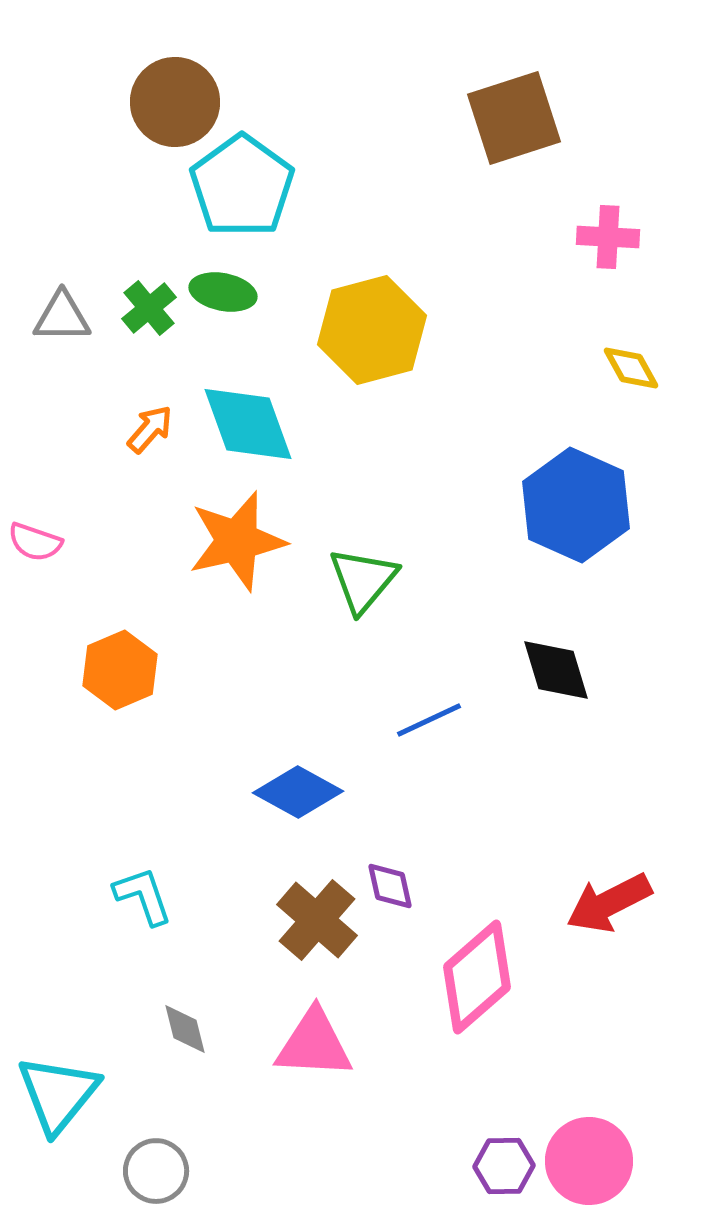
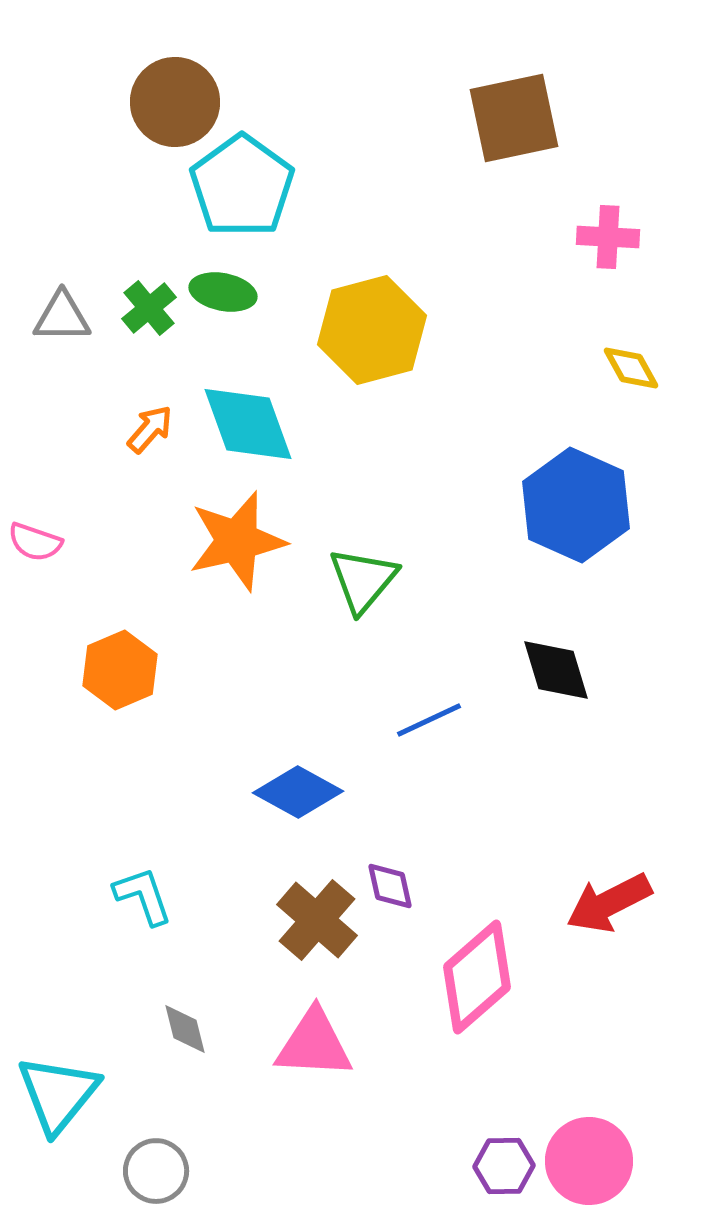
brown square: rotated 6 degrees clockwise
